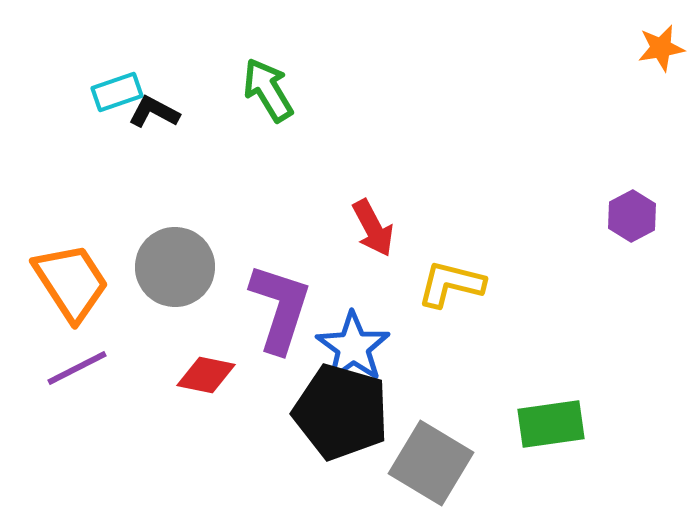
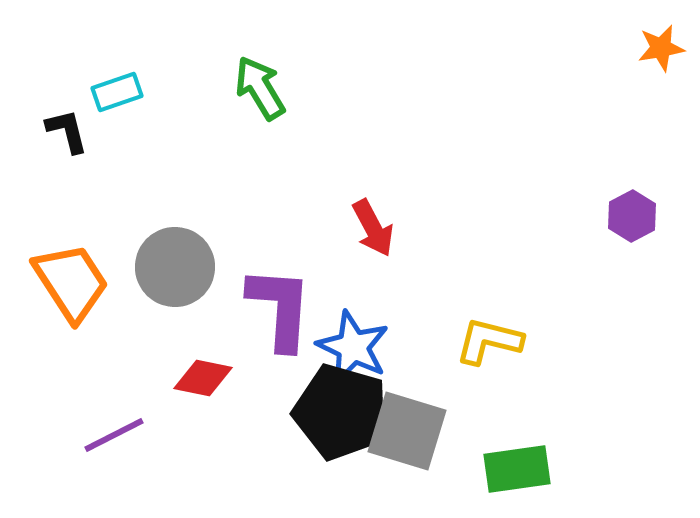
green arrow: moved 8 px left, 2 px up
black L-shape: moved 87 px left, 19 px down; rotated 48 degrees clockwise
yellow L-shape: moved 38 px right, 57 px down
purple L-shape: rotated 14 degrees counterclockwise
blue star: rotated 10 degrees counterclockwise
purple line: moved 37 px right, 67 px down
red diamond: moved 3 px left, 3 px down
green rectangle: moved 34 px left, 45 px down
gray square: moved 24 px left, 32 px up; rotated 14 degrees counterclockwise
